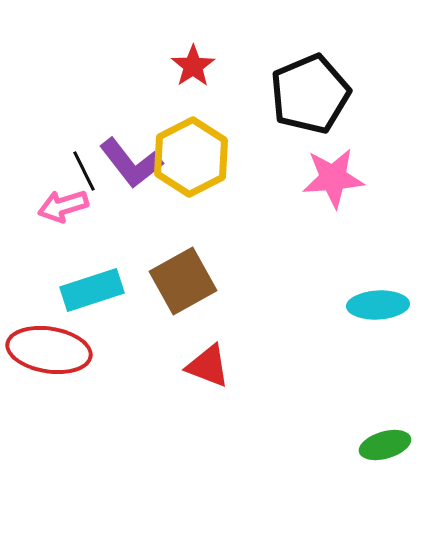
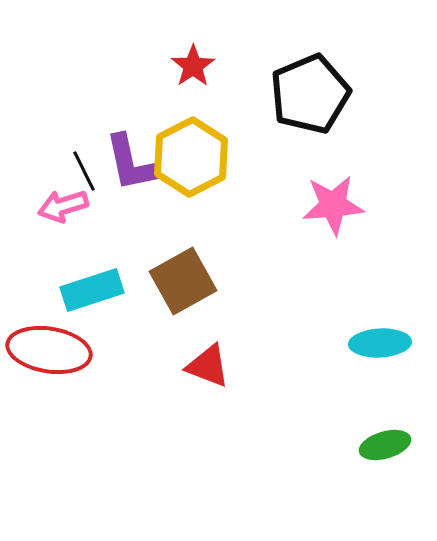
purple L-shape: rotated 26 degrees clockwise
pink star: moved 27 px down
cyan ellipse: moved 2 px right, 38 px down
